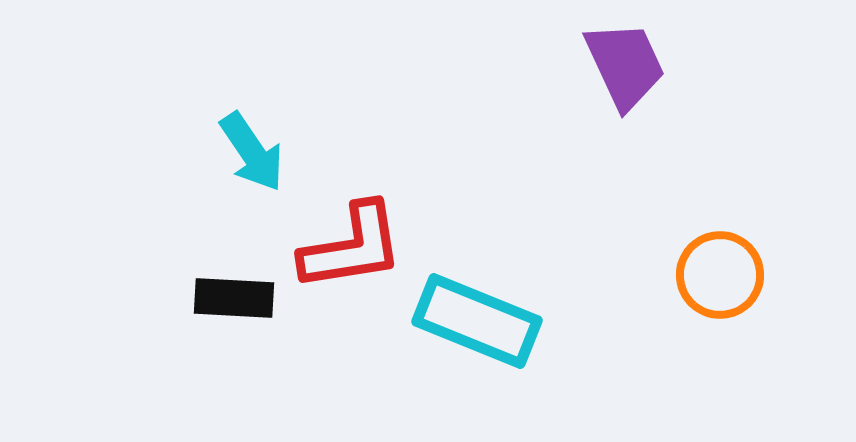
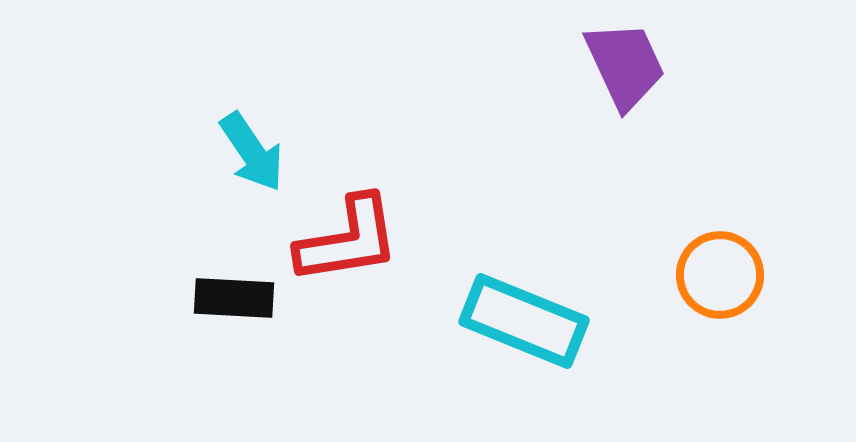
red L-shape: moved 4 px left, 7 px up
cyan rectangle: moved 47 px right
